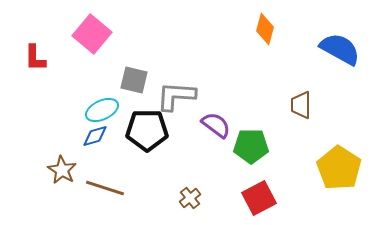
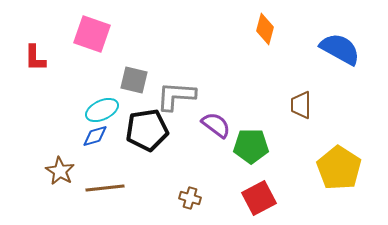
pink square: rotated 21 degrees counterclockwise
black pentagon: rotated 9 degrees counterclockwise
brown star: moved 2 px left, 1 px down
brown line: rotated 24 degrees counterclockwise
brown cross: rotated 35 degrees counterclockwise
